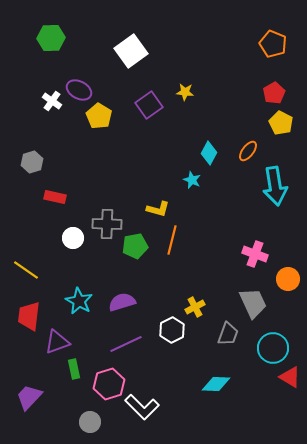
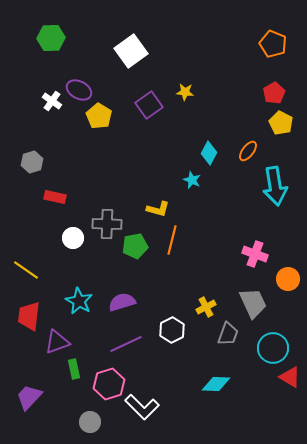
yellow cross at (195, 307): moved 11 px right
